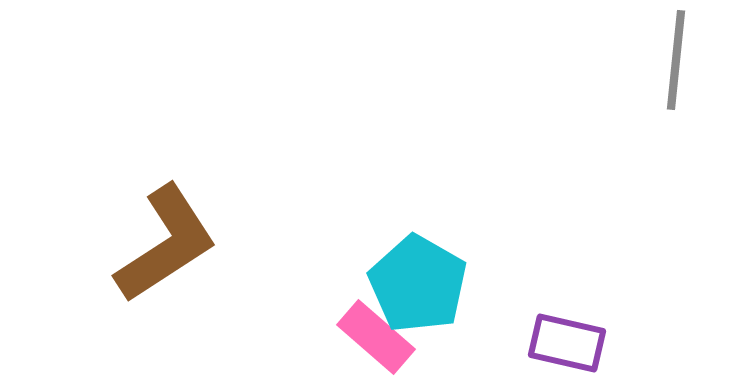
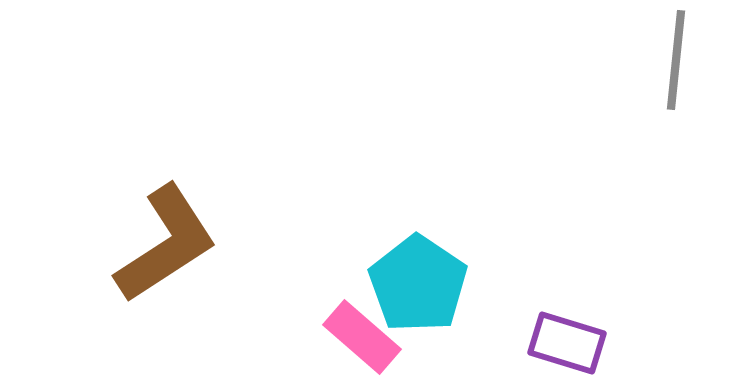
cyan pentagon: rotated 4 degrees clockwise
pink rectangle: moved 14 px left
purple rectangle: rotated 4 degrees clockwise
